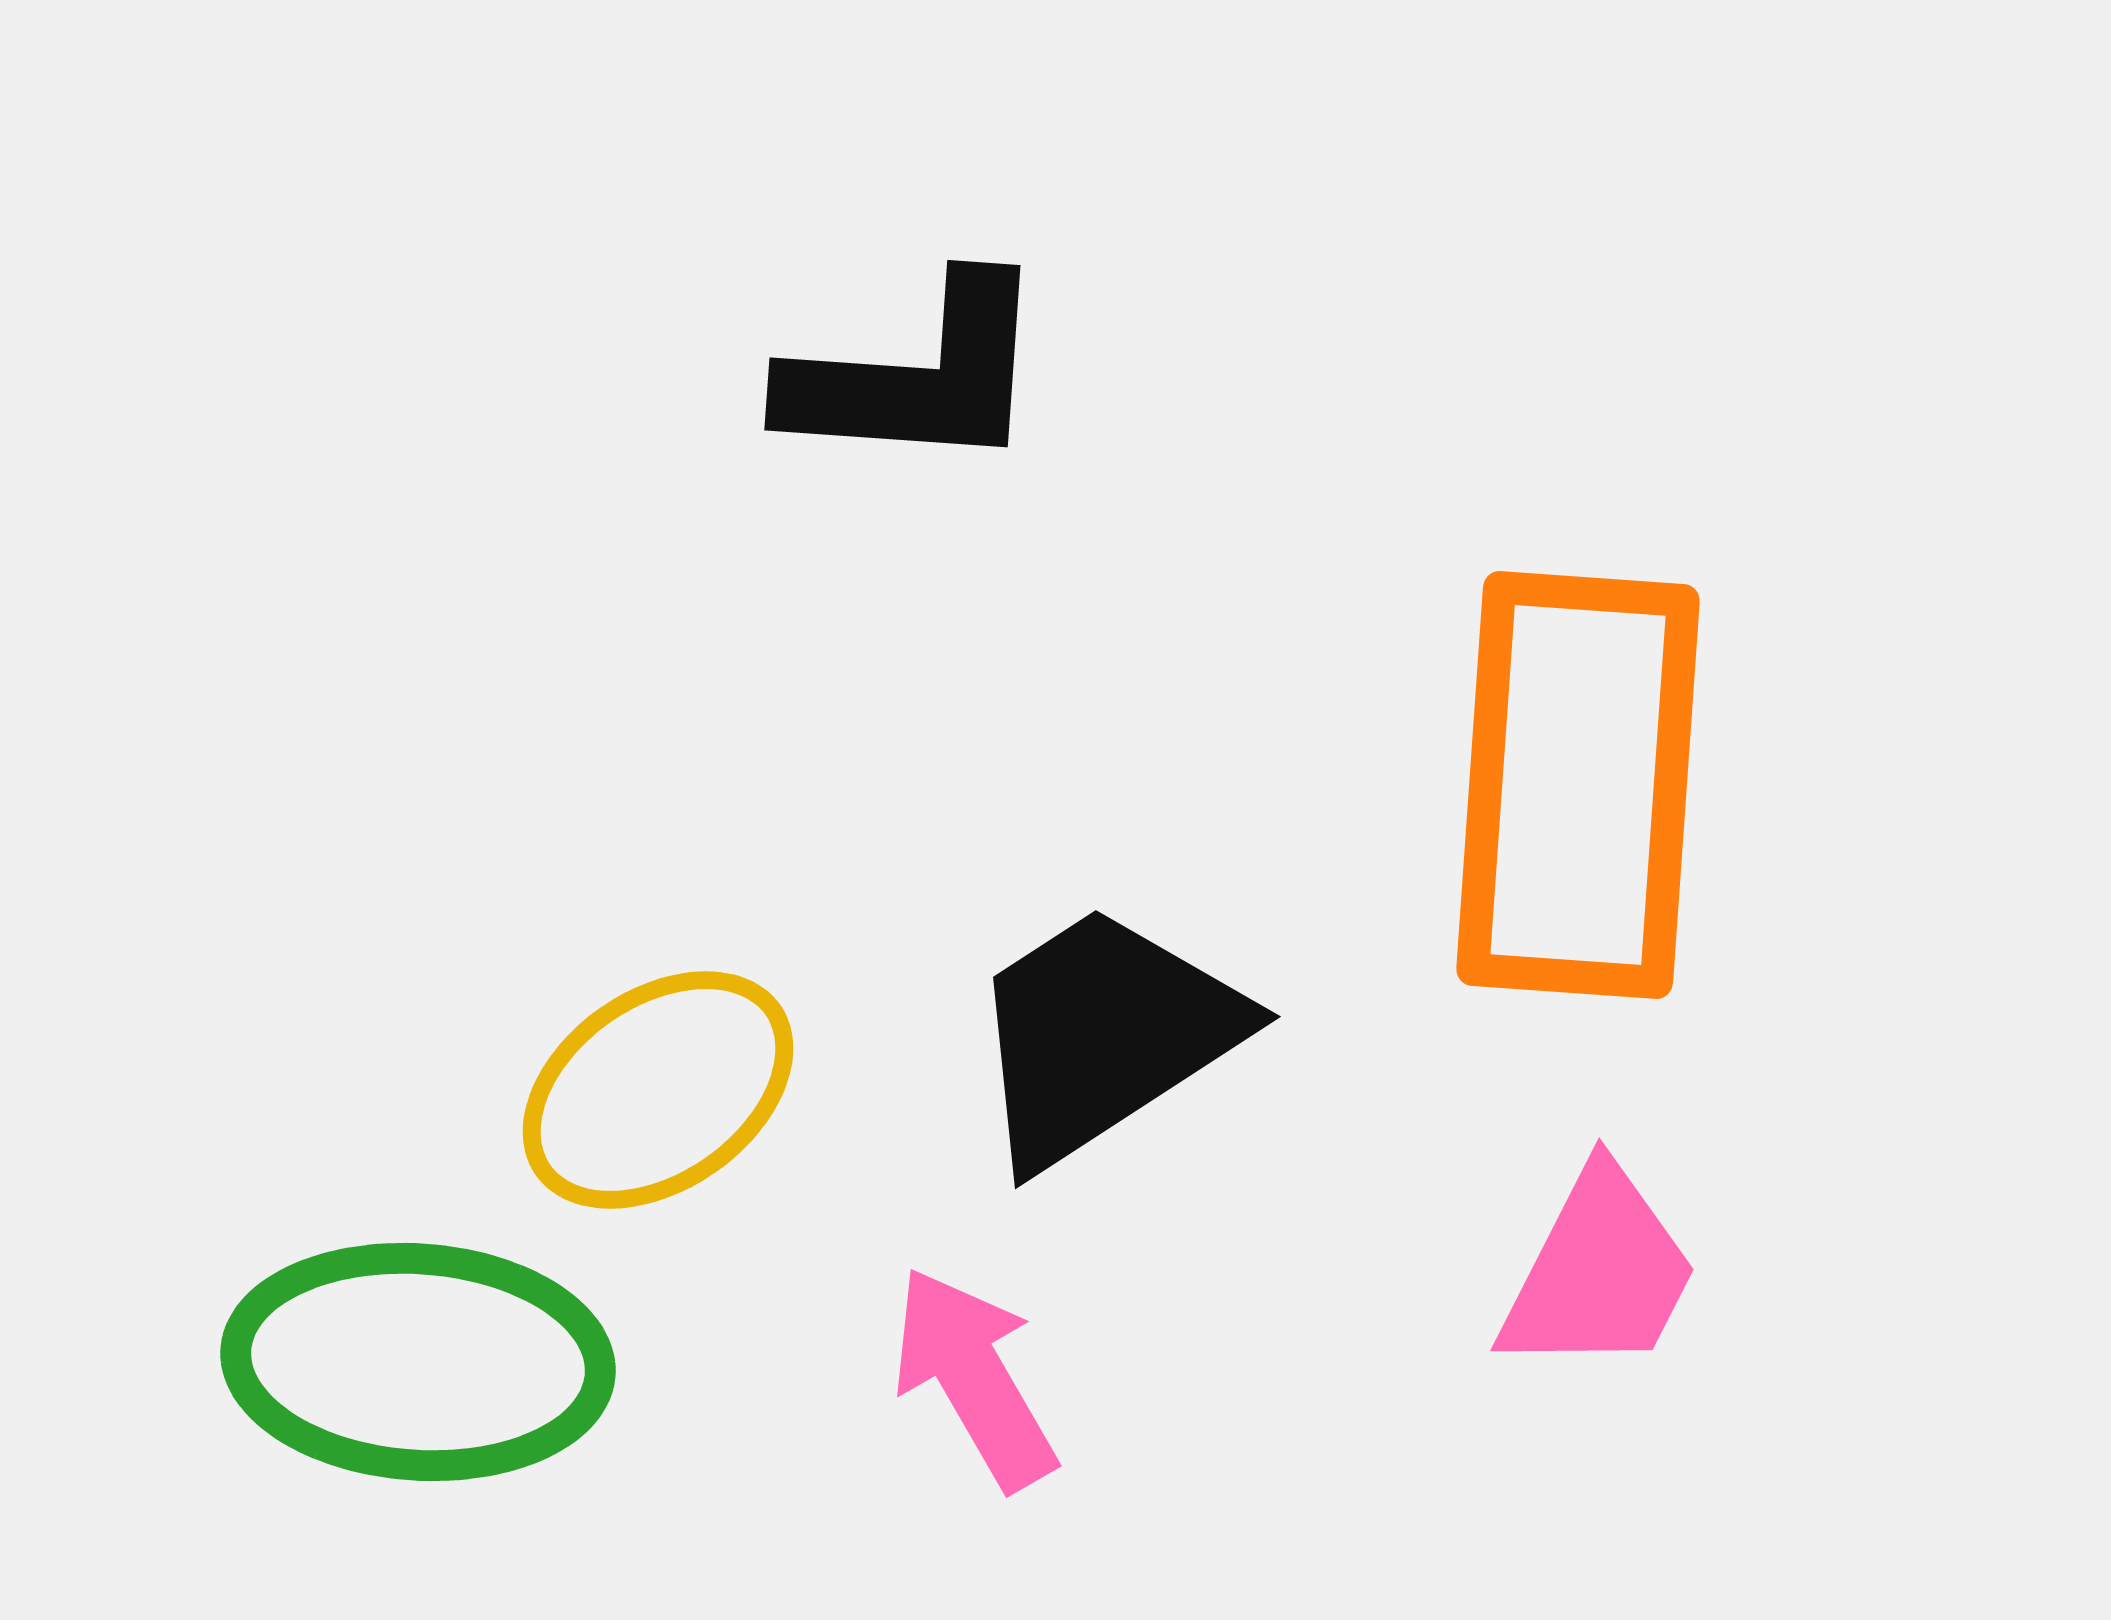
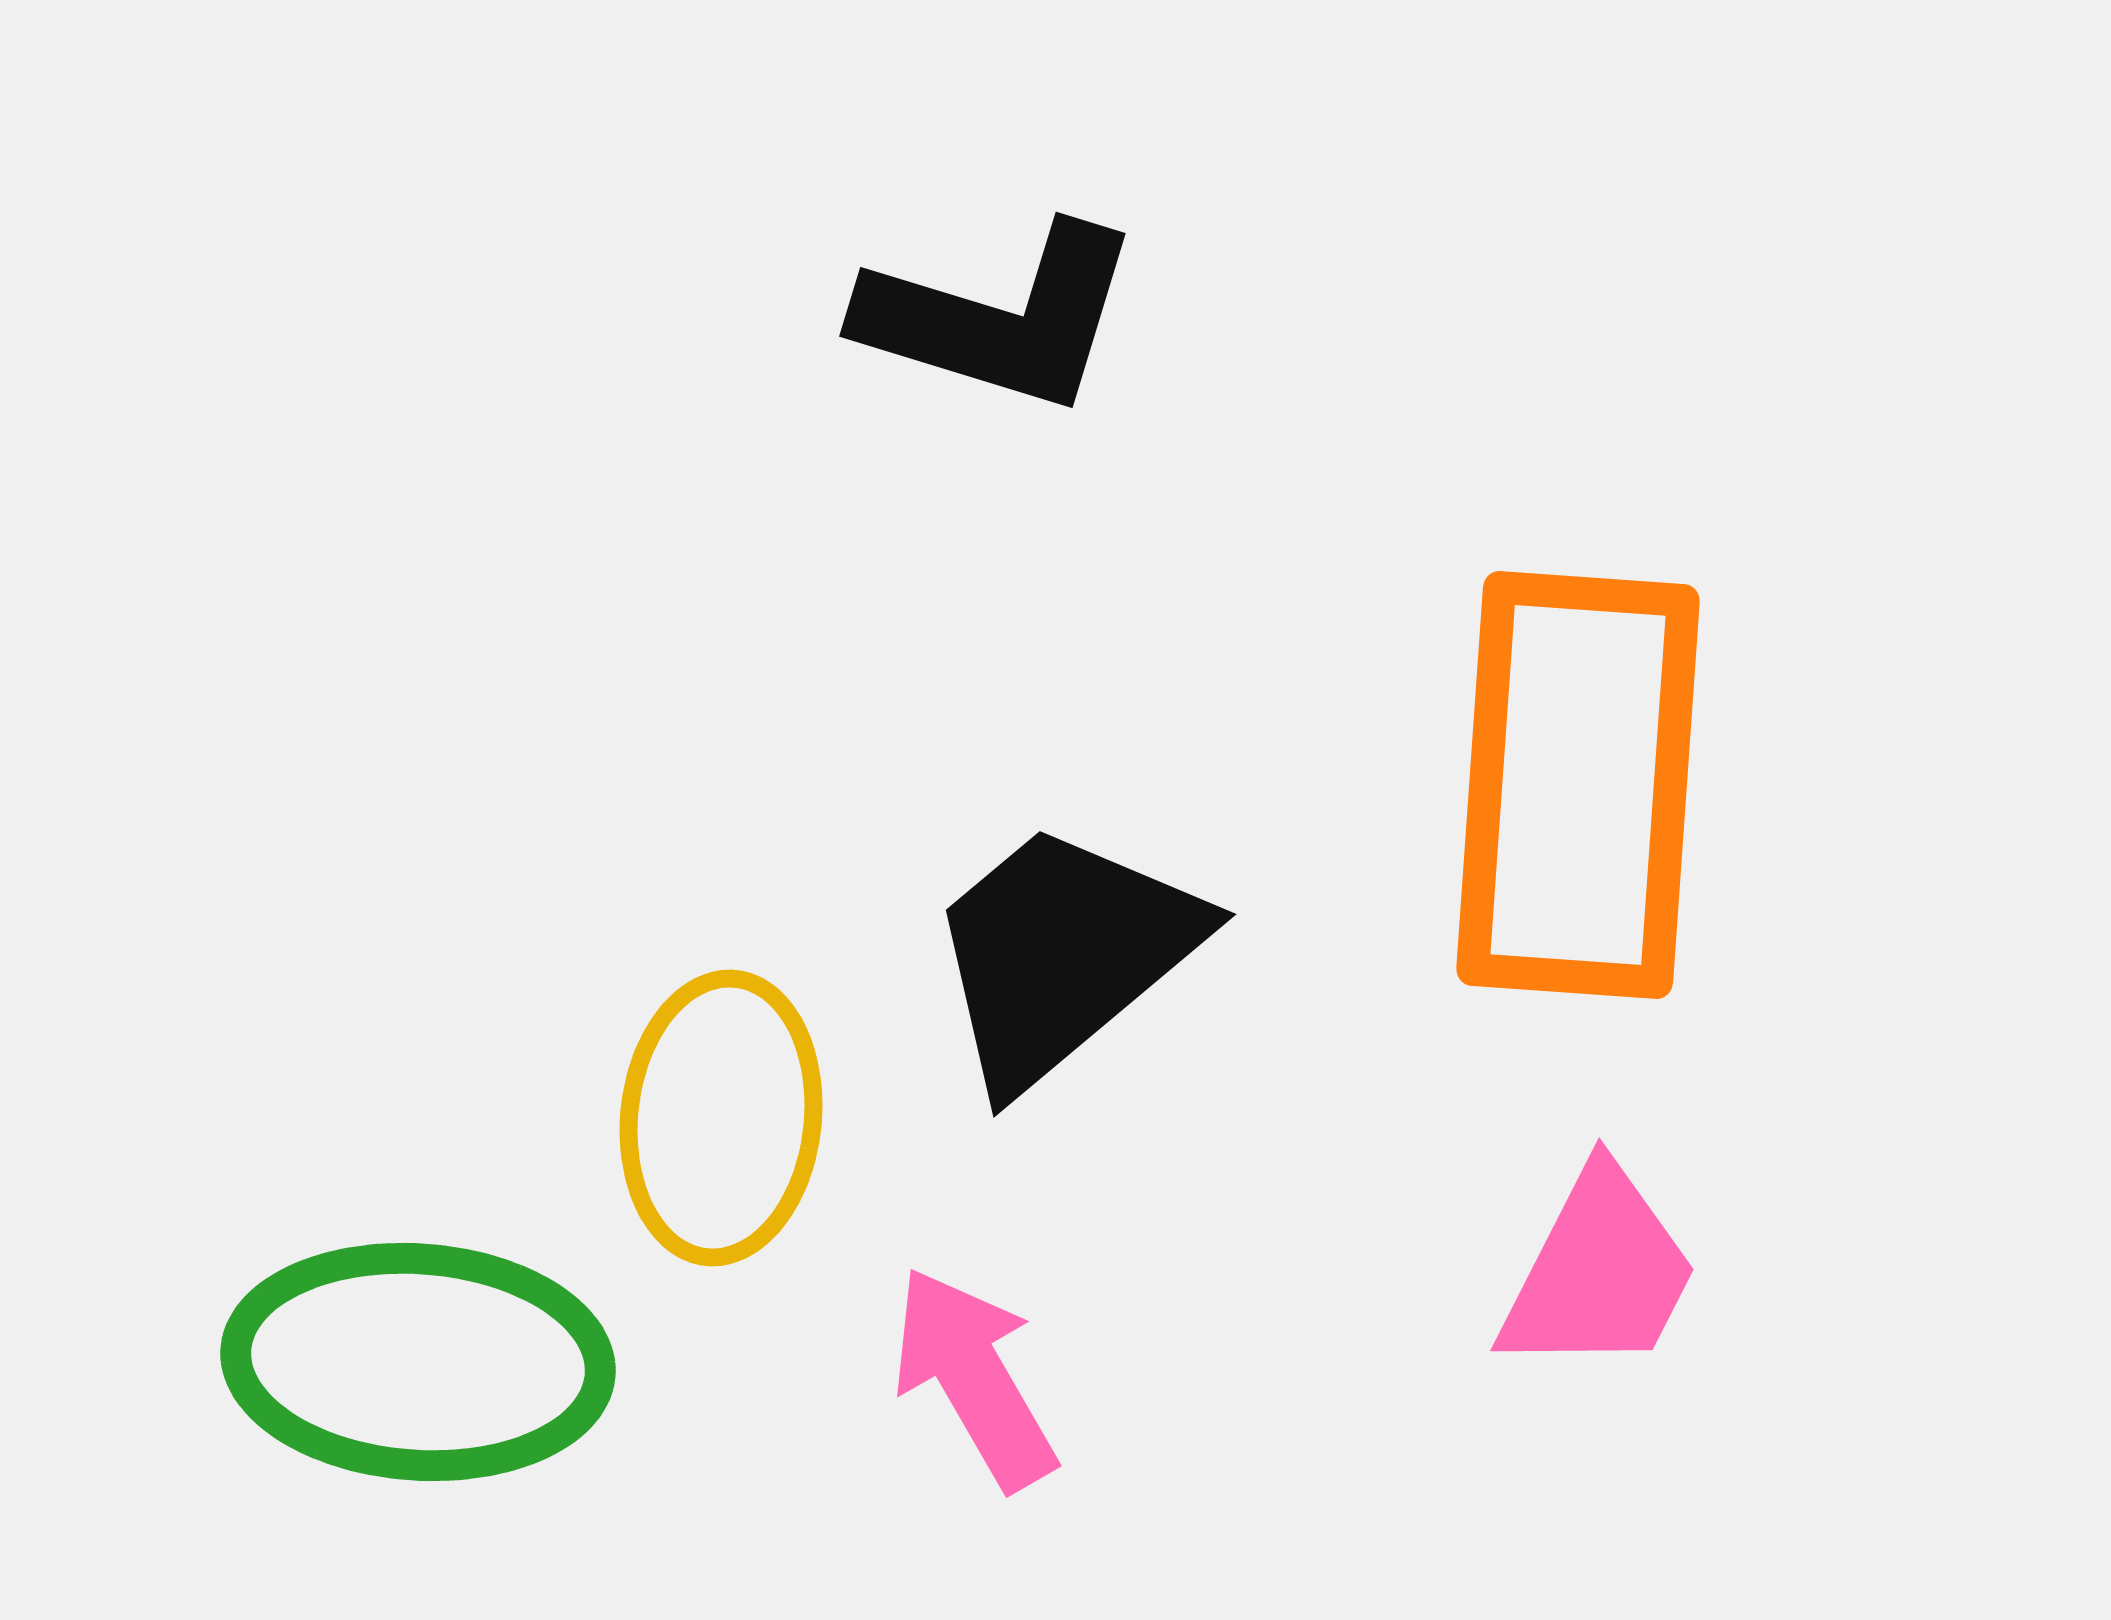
black L-shape: moved 83 px right, 58 px up; rotated 13 degrees clockwise
black trapezoid: moved 41 px left, 81 px up; rotated 7 degrees counterclockwise
yellow ellipse: moved 63 px right, 28 px down; rotated 49 degrees counterclockwise
